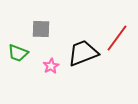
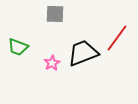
gray square: moved 14 px right, 15 px up
green trapezoid: moved 6 px up
pink star: moved 1 px right, 3 px up
